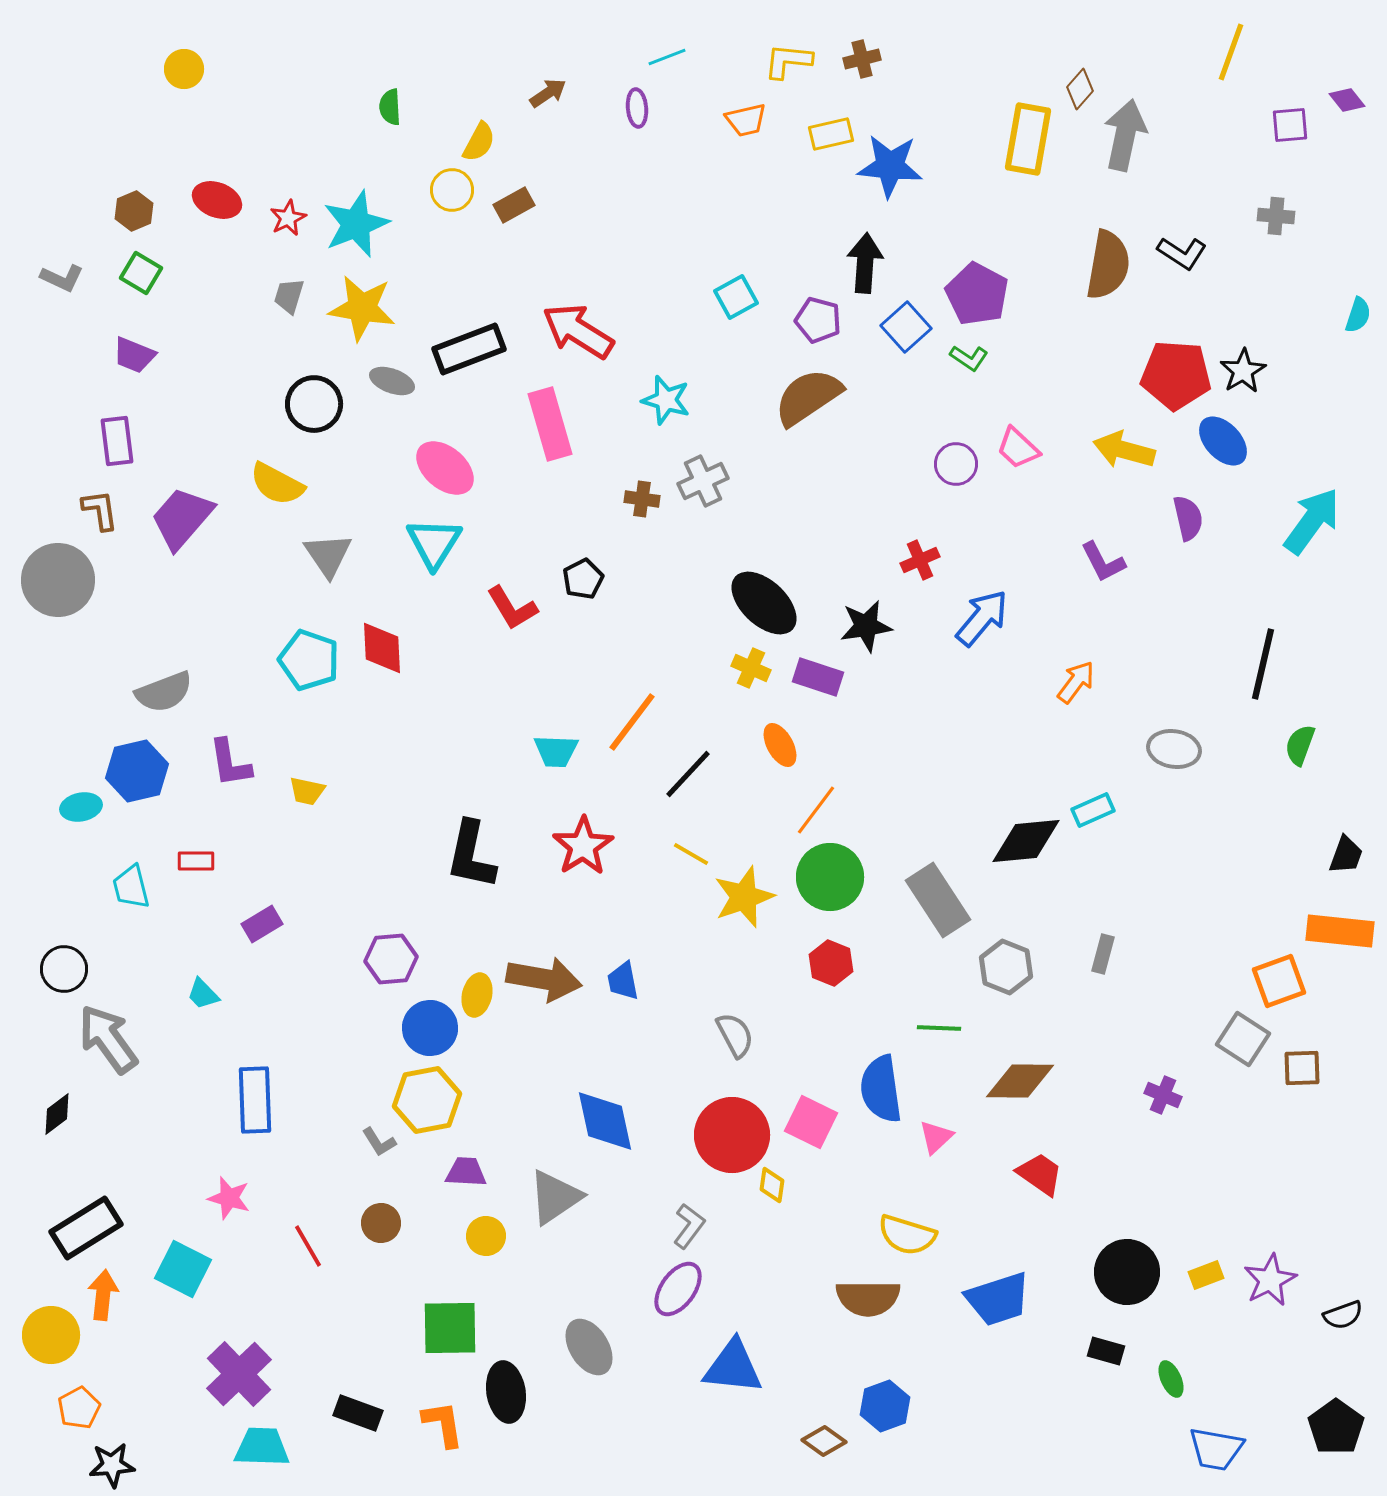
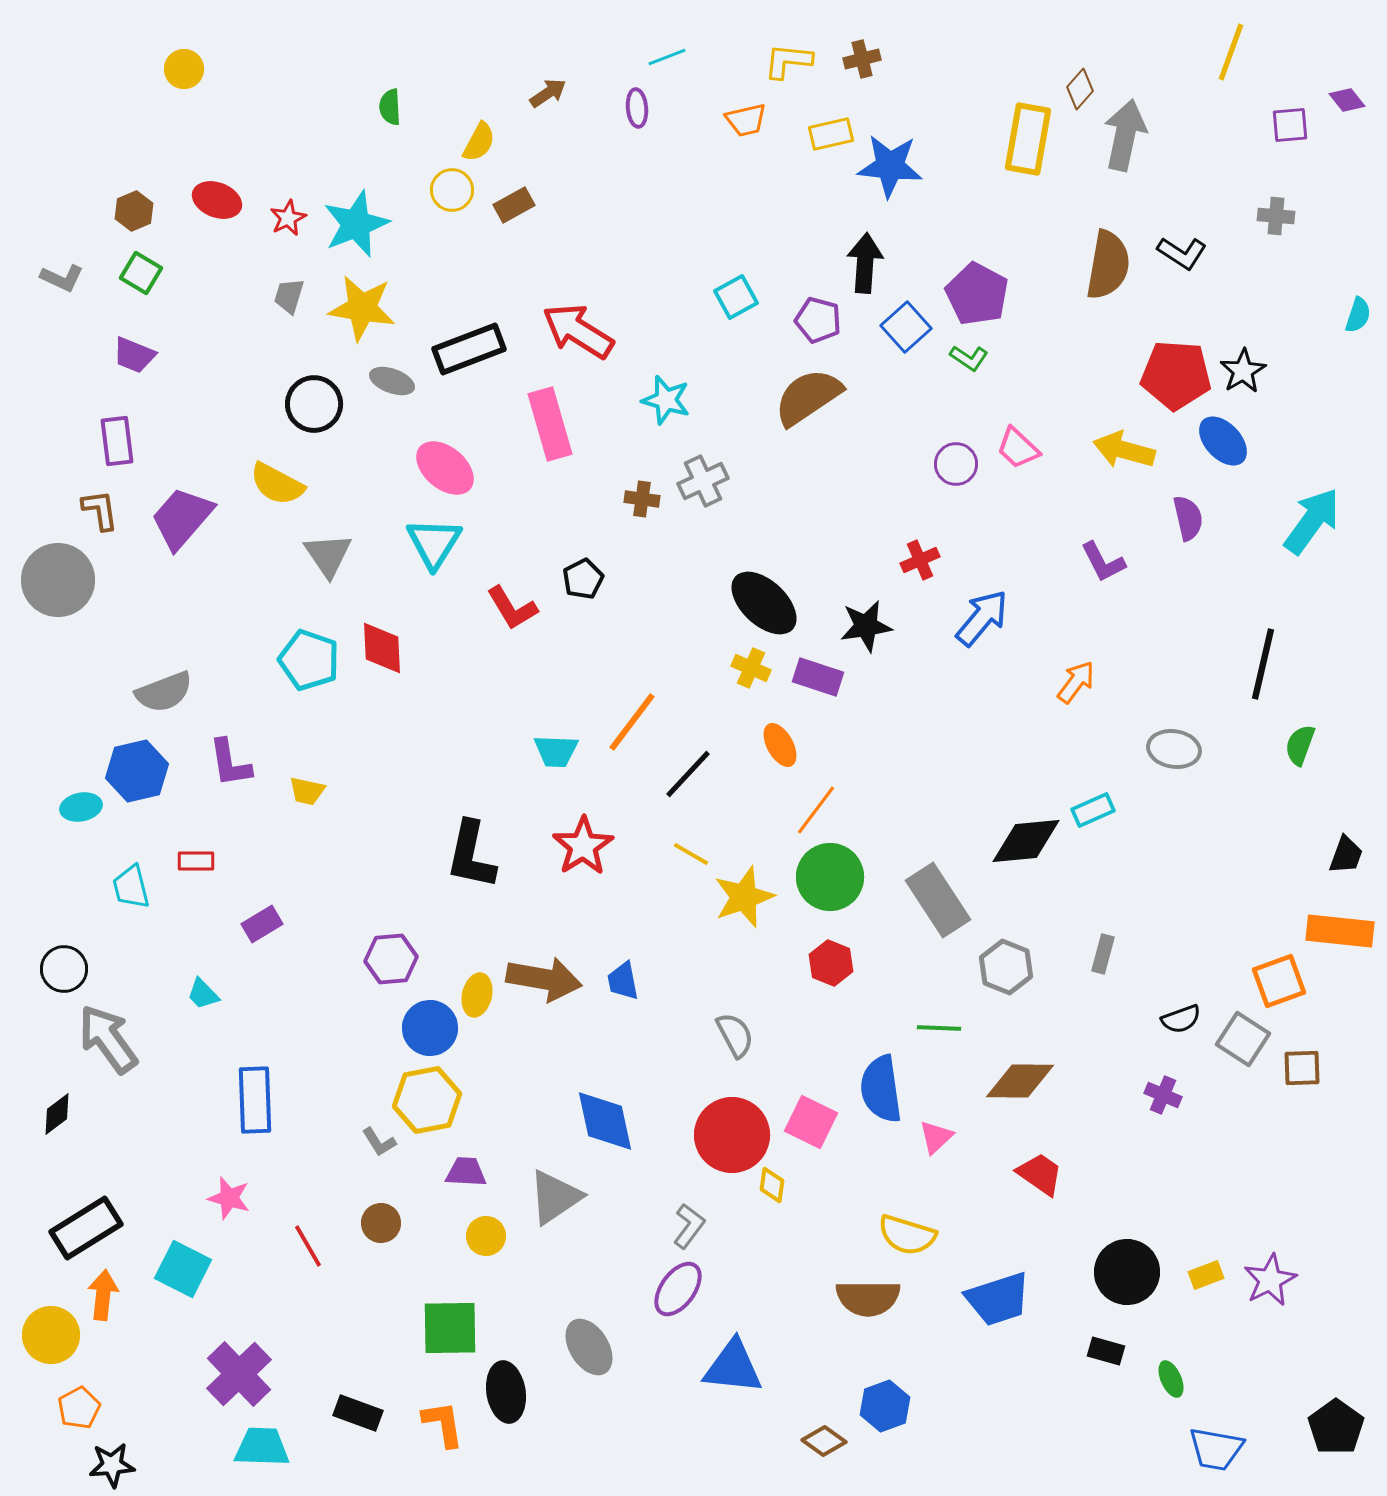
black semicircle at (1343, 1315): moved 162 px left, 296 px up
